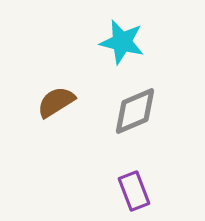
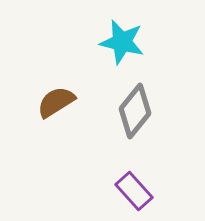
gray diamond: rotated 28 degrees counterclockwise
purple rectangle: rotated 21 degrees counterclockwise
